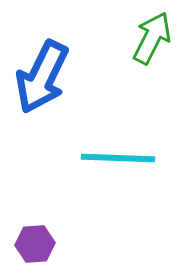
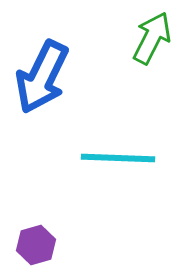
purple hexagon: moved 1 px right, 1 px down; rotated 12 degrees counterclockwise
